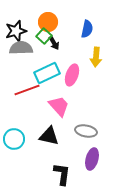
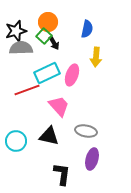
cyan circle: moved 2 px right, 2 px down
